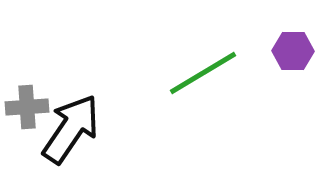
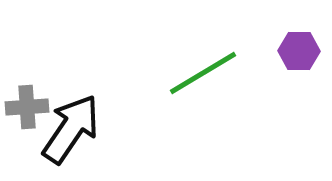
purple hexagon: moved 6 px right
